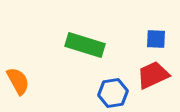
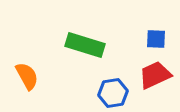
red trapezoid: moved 2 px right
orange semicircle: moved 9 px right, 5 px up
